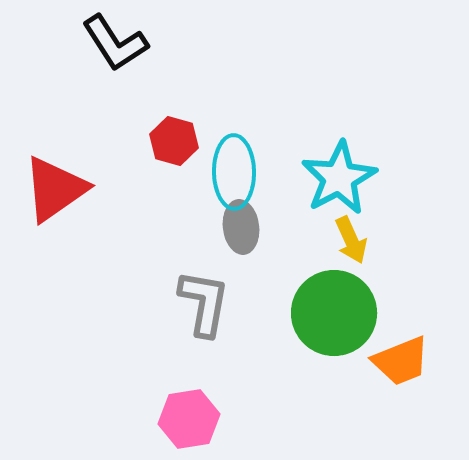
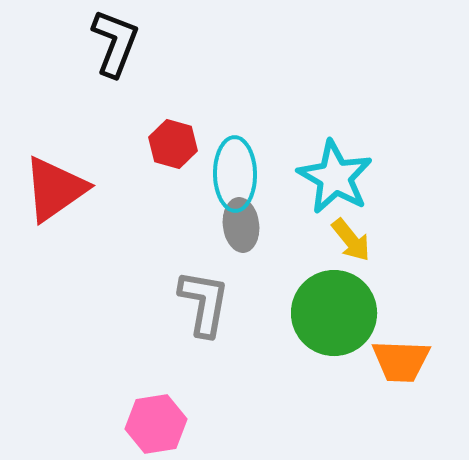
black L-shape: rotated 126 degrees counterclockwise
red hexagon: moved 1 px left, 3 px down
cyan ellipse: moved 1 px right, 2 px down
cyan star: moved 4 px left, 1 px up; rotated 14 degrees counterclockwise
gray ellipse: moved 2 px up
yellow arrow: rotated 15 degrees counterclockwise
orange trapezoid: rotated 24 degrees clockwise
pink hexagon: moved 33 px left, 5 px down
